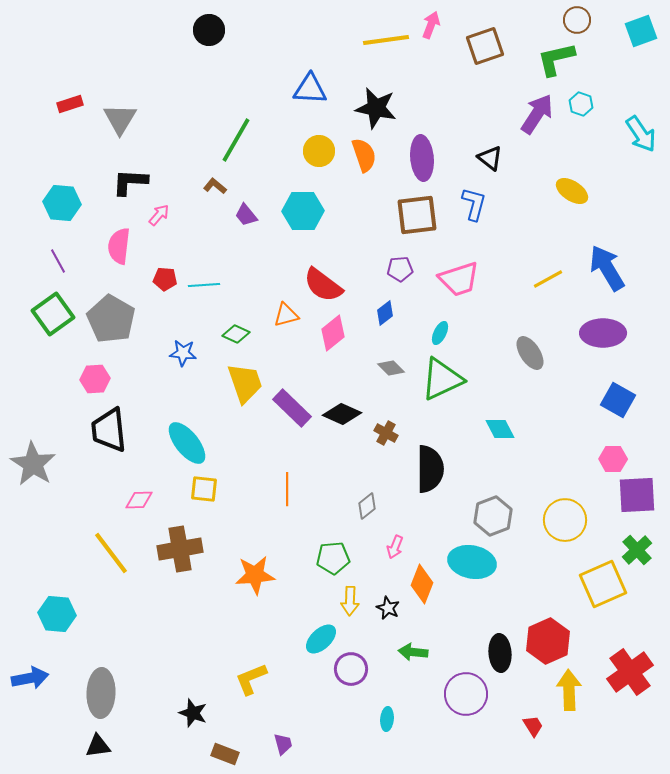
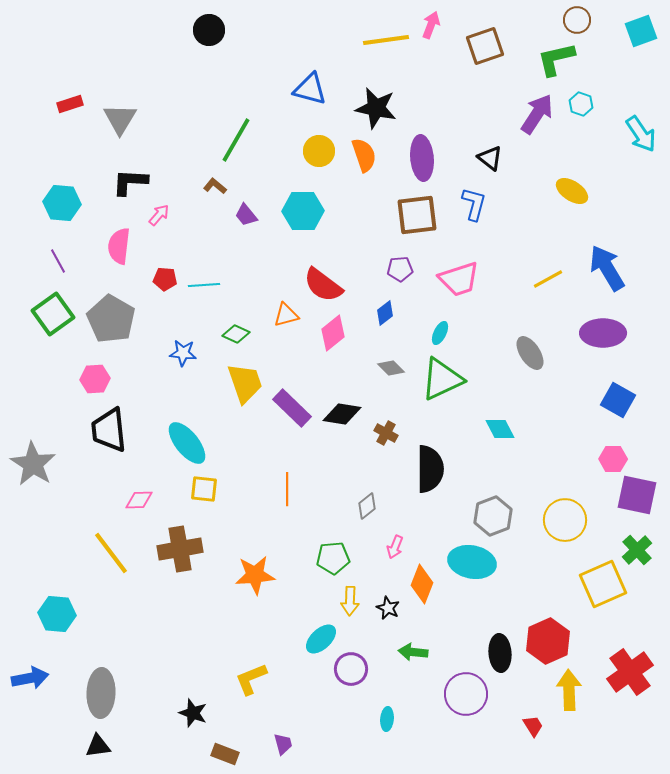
blue triangle at (310, 89): rotated 12 degrees clockwise
black diamond at (342, 414): rotated 15 degrees counterclockwise
purple square at (637, 495): rotated 15 degrees clockwise
